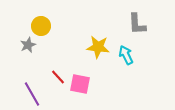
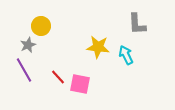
purple line: moved 8 px left, 24 px up
